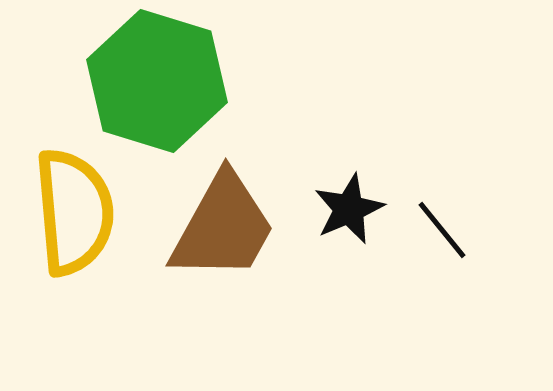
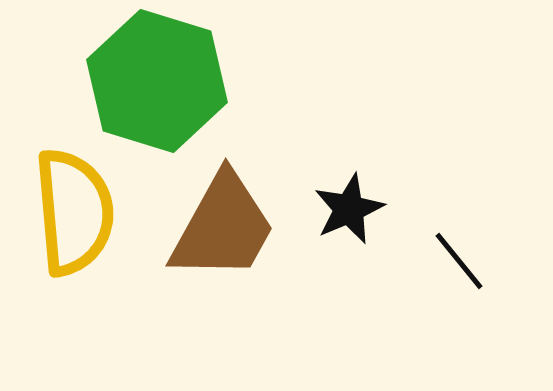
black line: moved 17 px right, 31 px down
